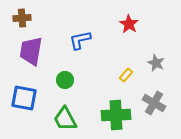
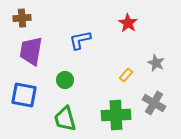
red star: moved 1 px left, 1 px up
blue square: moved 3 px up
green trapezoid: rotated 12 degrees clockwise
